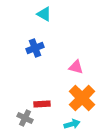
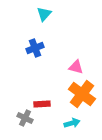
cyan triangle: rotated 42 degrees clockwise
orange cross: moved 4 px up; rotated 8 degrees counterclockwise
cyan arrow: moved 1 px up
